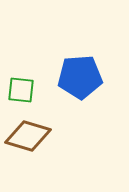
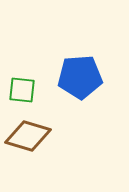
green square: moved 1 px right
